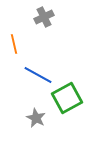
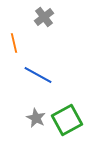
gray cross: rotated 12 degrees counterclockwise
orange line: moved 1 px up
green square: moved 22 px down
